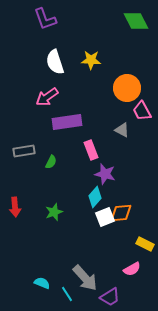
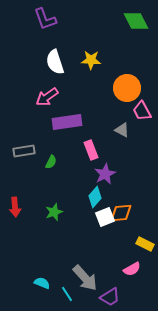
purple star: rotated 30 degrees clockwise
